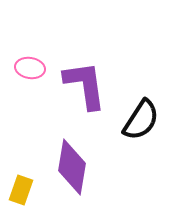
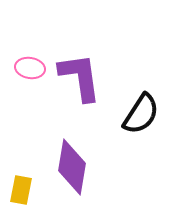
purple L-shape: moved 5 px left, 8 px up
black semicircle: moved 6 px up
yellow rectangle: rotated 8 degrees counterclockwise
